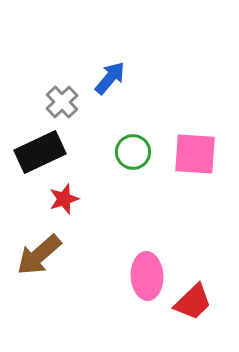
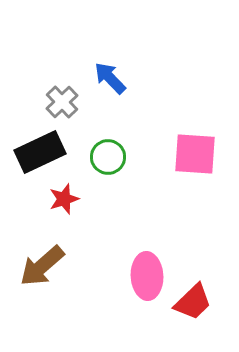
blue arrow: rotated 84 degrees counterclockwise
green circle: moved 25 px left, 5 px down
brown arrow: moved 3 px right, 11 px down
